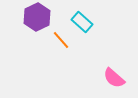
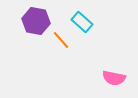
purple hexagon: moved 1 px left, 4 px down; rotated 24 degrees counterclockwise
pink semicircle: rotated 30 degrees counterclockwise
